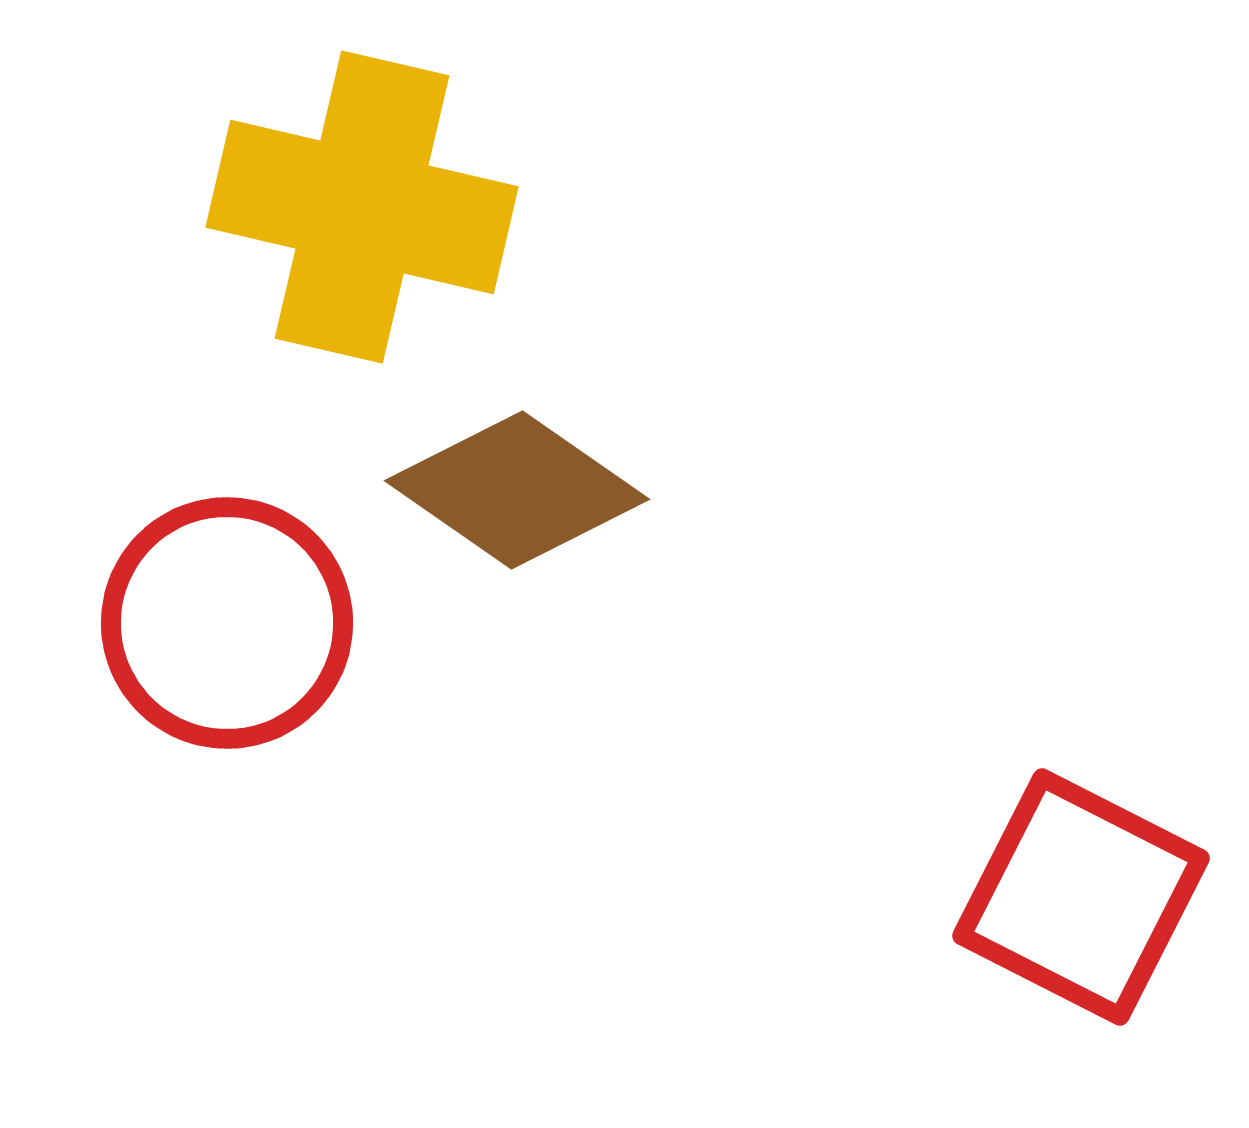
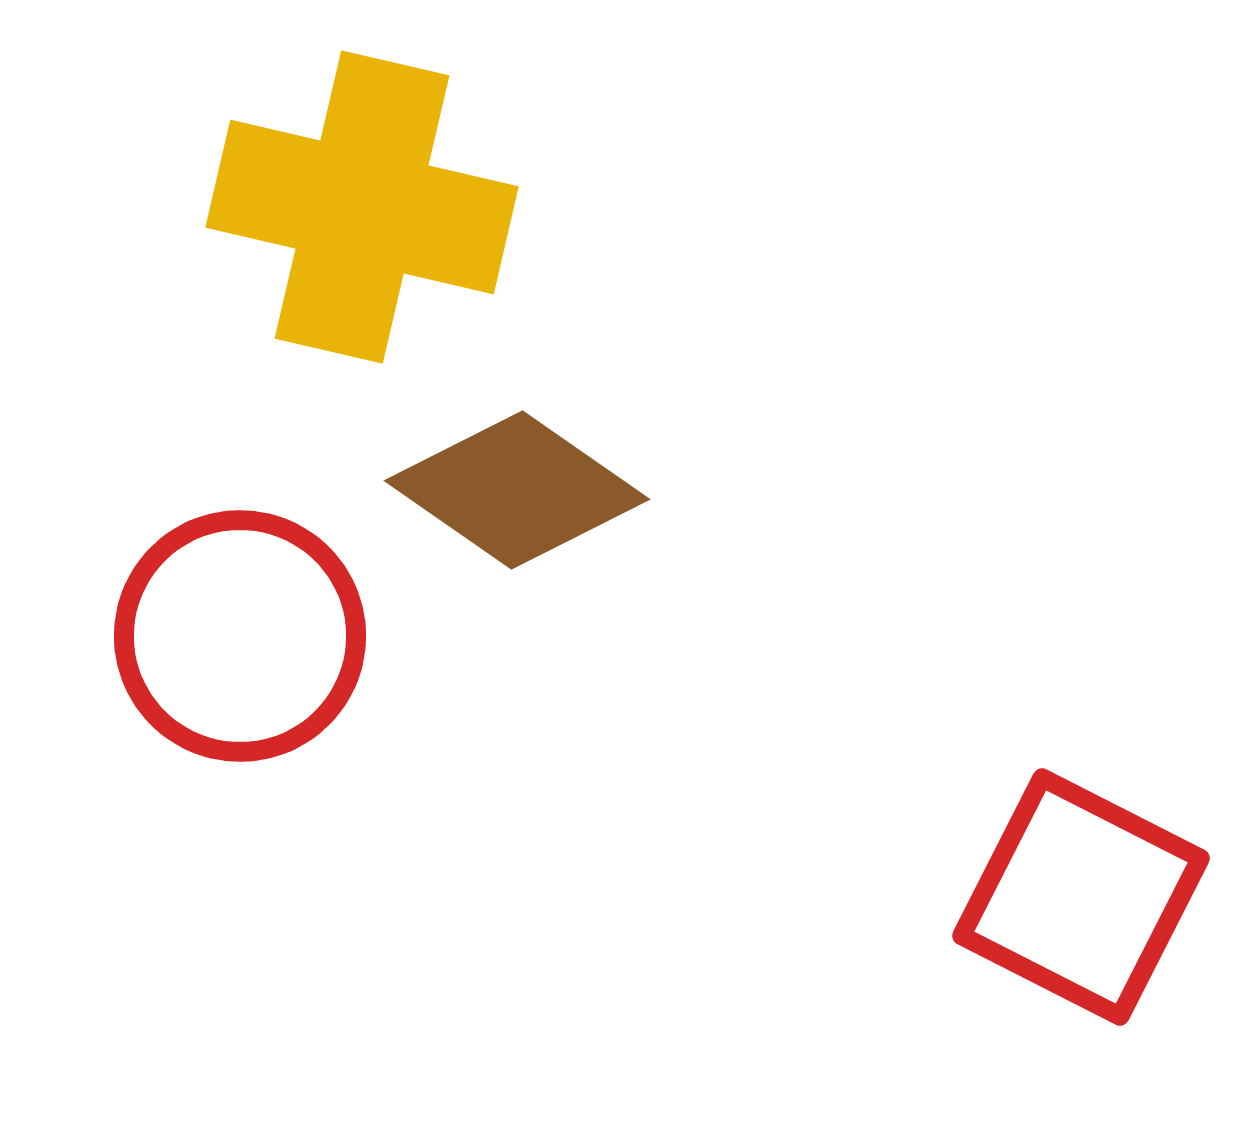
red circle: moved 13 px right, 13 px down
